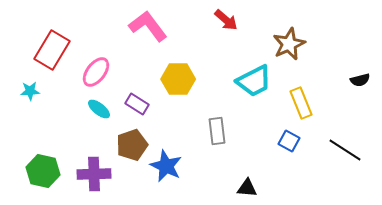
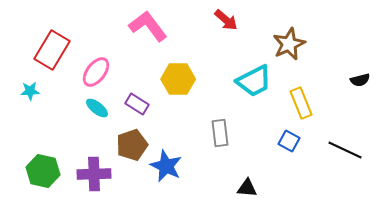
cyan ellipse: moved 2 px left, 1 px up
gray rectangle: moved 3 px right, 2 px down
black line: rotated 8 degrees counterclockwise
